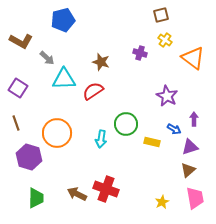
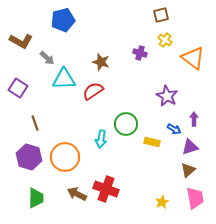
brown line: moved 19 px right
orange circle: moved 8 px right, 24 px down
